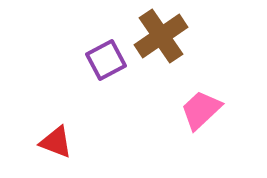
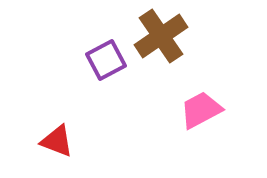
pink trapezoid: rotated 15 degrees clockwise
red triangle: moved 1 px right, 1 px up
